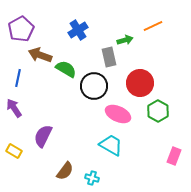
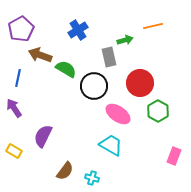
orange line: rotated 12 degrees clockwise
pink ellipse: rotated 10 degrees clockwise
